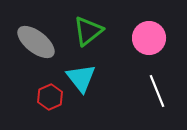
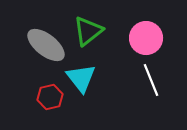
pink circle: moved 3 px left
gray ellipse: moved 10 px right, 3 px down
white line: moved 6 px left, 11 px up
red hexagon: rotated 10 degrees clockwise
